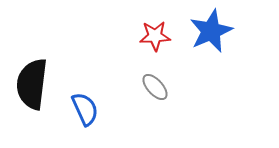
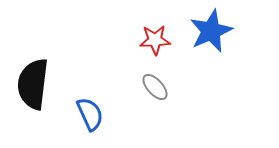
red star: moved 4 px down
black semicircle: moved 1 px right
blue semicircle: moved 5 px right, 5 px down
